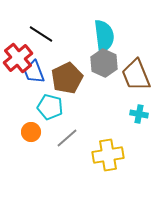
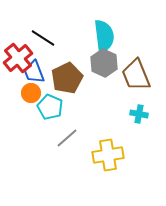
black line: moved 2 px right, 4 px down
cyan pentagon: rotated 10 degrees clockwise
orange circle: moved 39 px up
